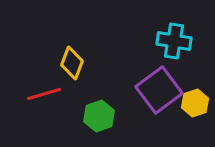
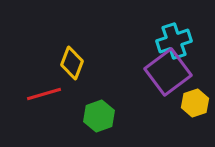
cyan cross: rotated 28 degrees counterclockwise
purple square: moved 9 px right, 18 px up
